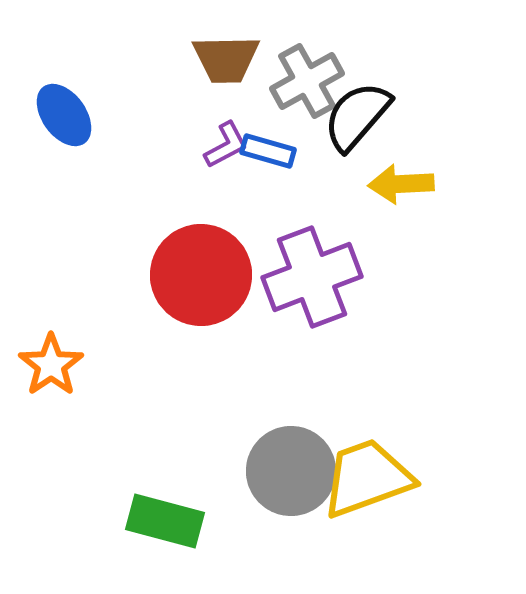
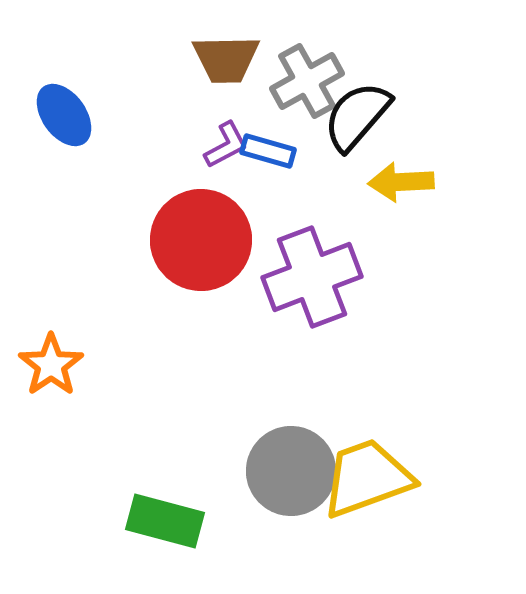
yellow arrow: moved 2 px up
red circle: moved 35 px up
